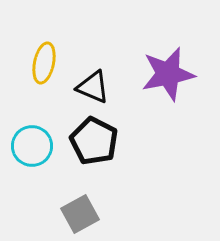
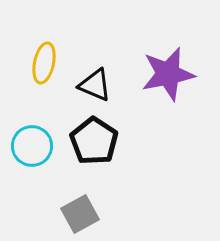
black triangle: moved 2 px right, 2 px up
black pentagon: rotated 6 degrees clockwise
